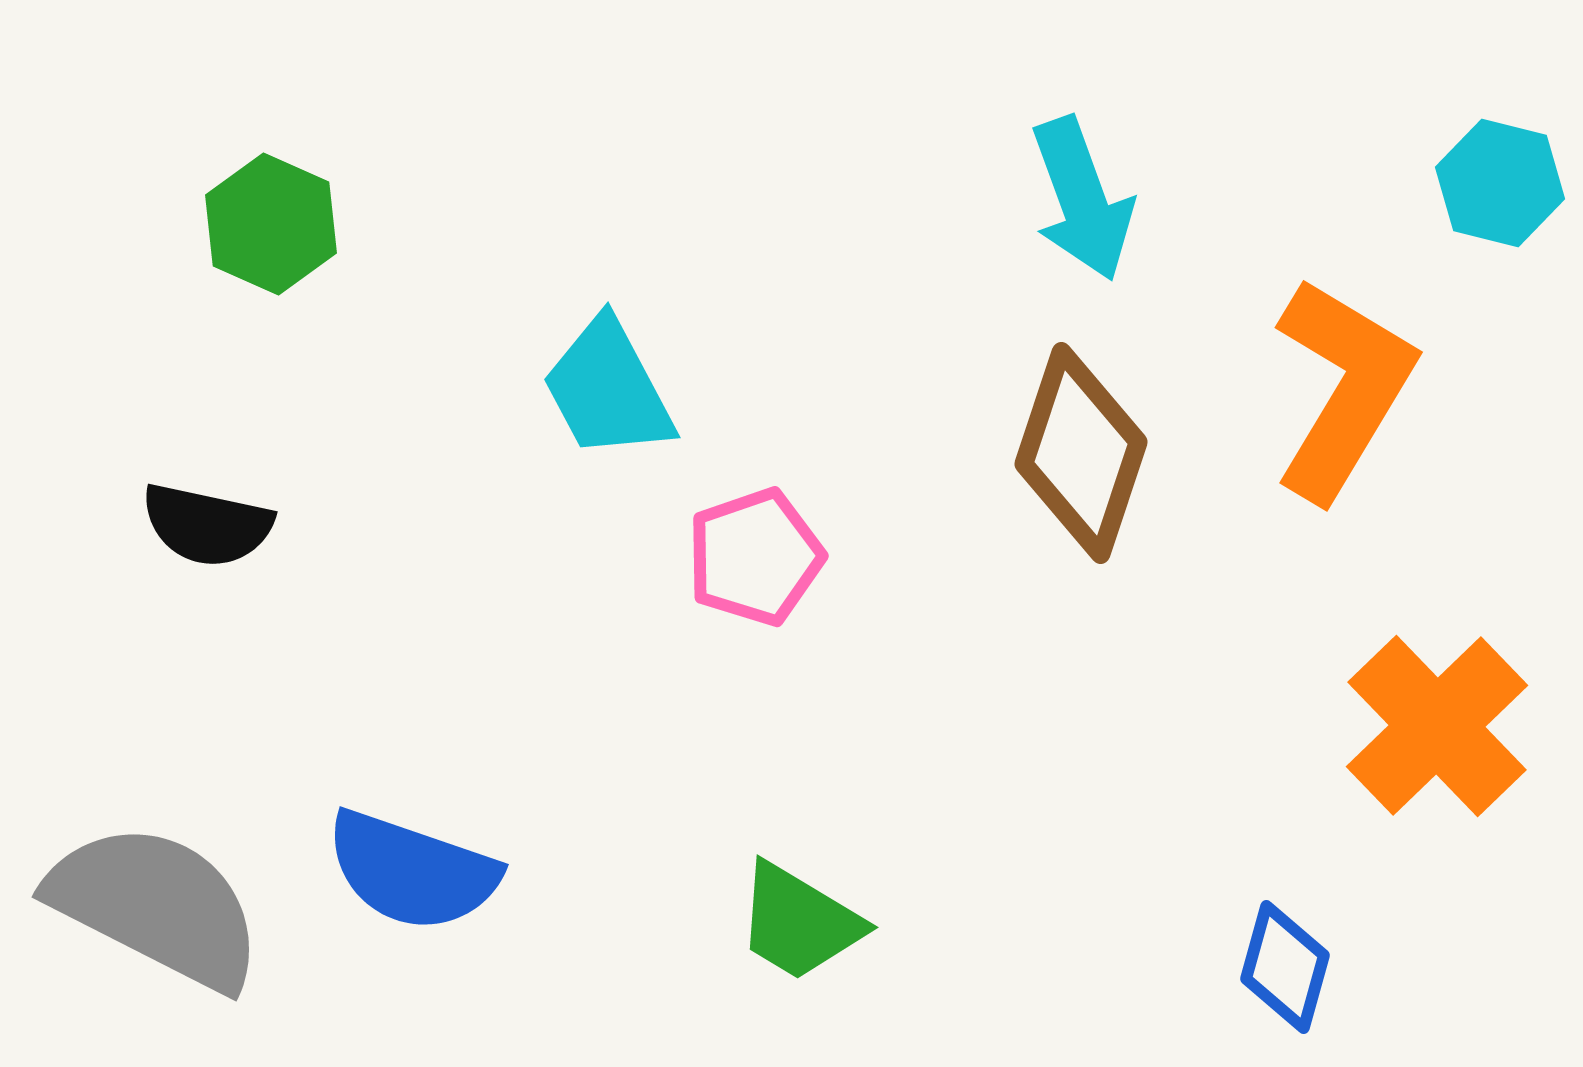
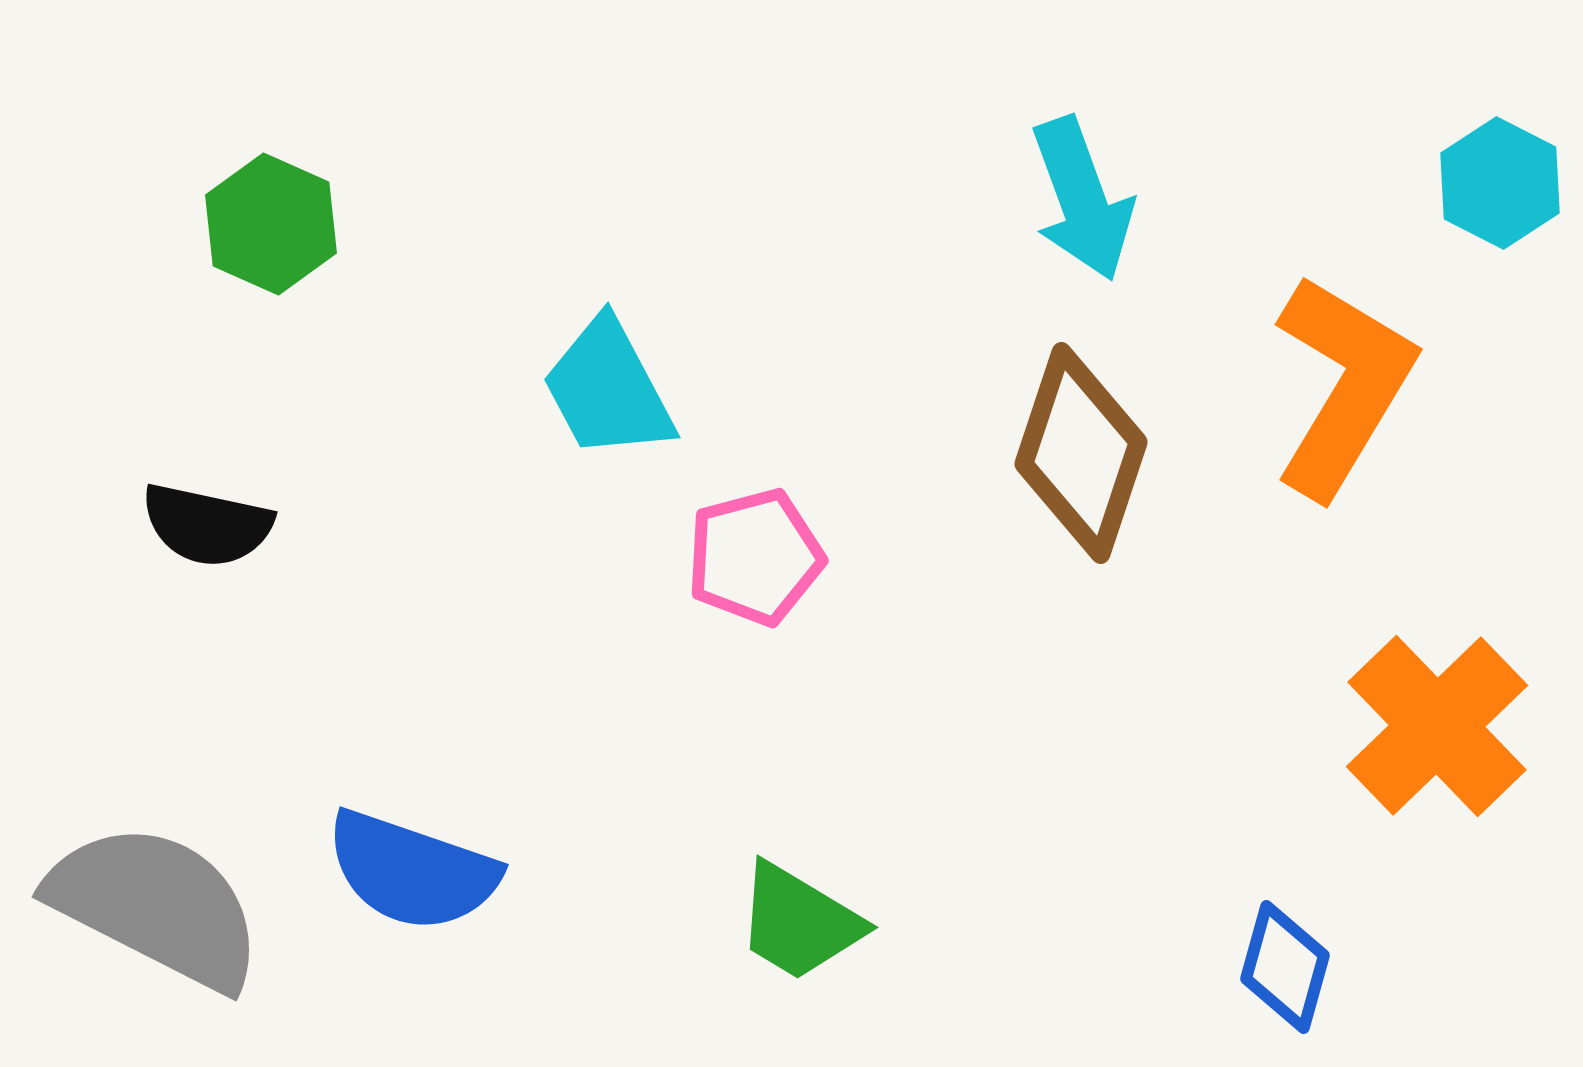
cyan hexagon: rotated 13 degrees clockwise
orange L-shape: moved 3 px up
pink pentagon: rotated 4 degrees clockwise
